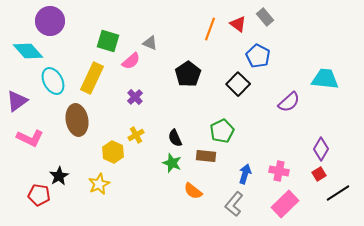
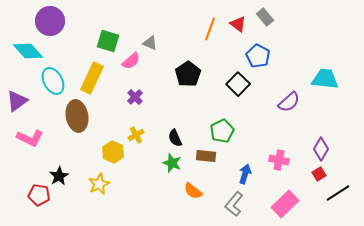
brown ellipse: moved 4 px up
pink cross: moved 11 px up
